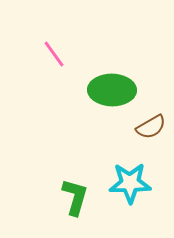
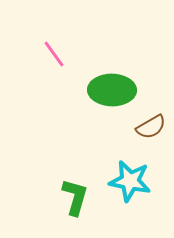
cyan star: moved 2 px up; rotated 12 degrees clockwise
